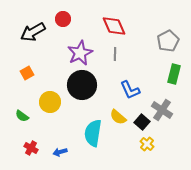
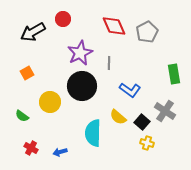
gray pentagon: moved 21 px left, 9 px up
gray line: moved 6 px left, 9 px down
green rectangle: rotated 24 degrees counterclockwise
black circle: moved 1 px down
blue L-shape: rotated 30 degrees counterclockwise
gray cross: moved 3 px right, 1 px down
cyan semicircle: rotated 8 degrees counterclockwise
yellow cross: moved 1 px up; rotated 24 degrees counterclockwise
